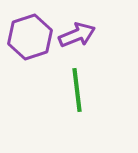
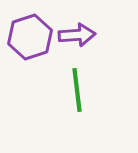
purple arrow: rotated 18 degrees clockwise
